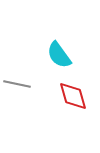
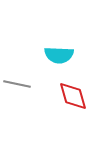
cyan semicircle: rotated 52 degrees counterclockwise
